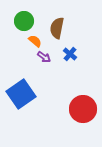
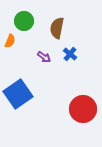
orange semicircle: moved 25 px left; rotated 72 degrees clockwise
blue square: moved 3 px left
